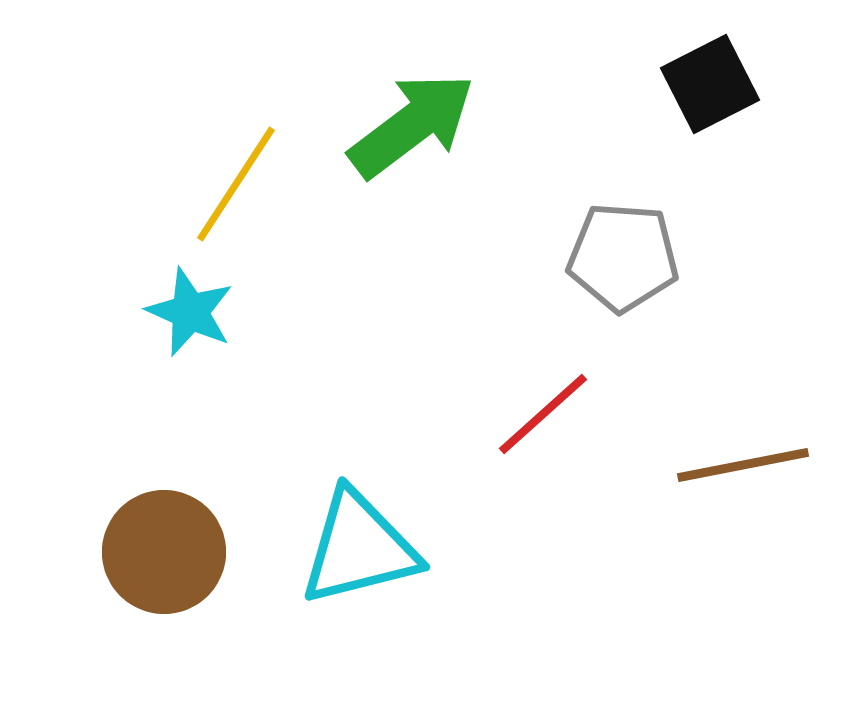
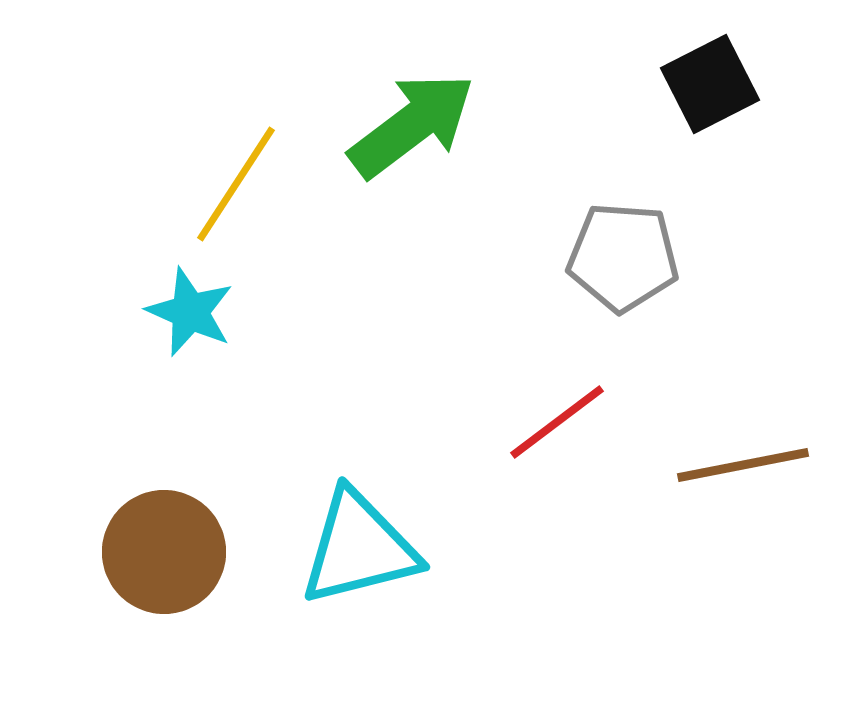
red line: moved 14 px right, 8 px down; rotated 5 degrees clockwise
